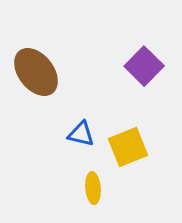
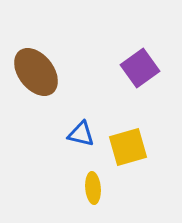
purple square: moved 4 px left, 2 px down; rotated 9 degrees clockwise
yellow square: rotated 6 degrees clockwise
